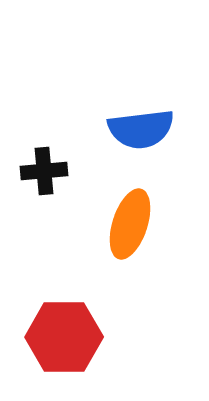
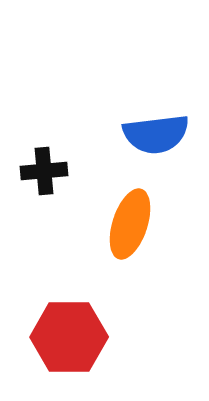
blue semicircle: moved 15 px right, 5 px down
red hexagon: moved 5 px right
